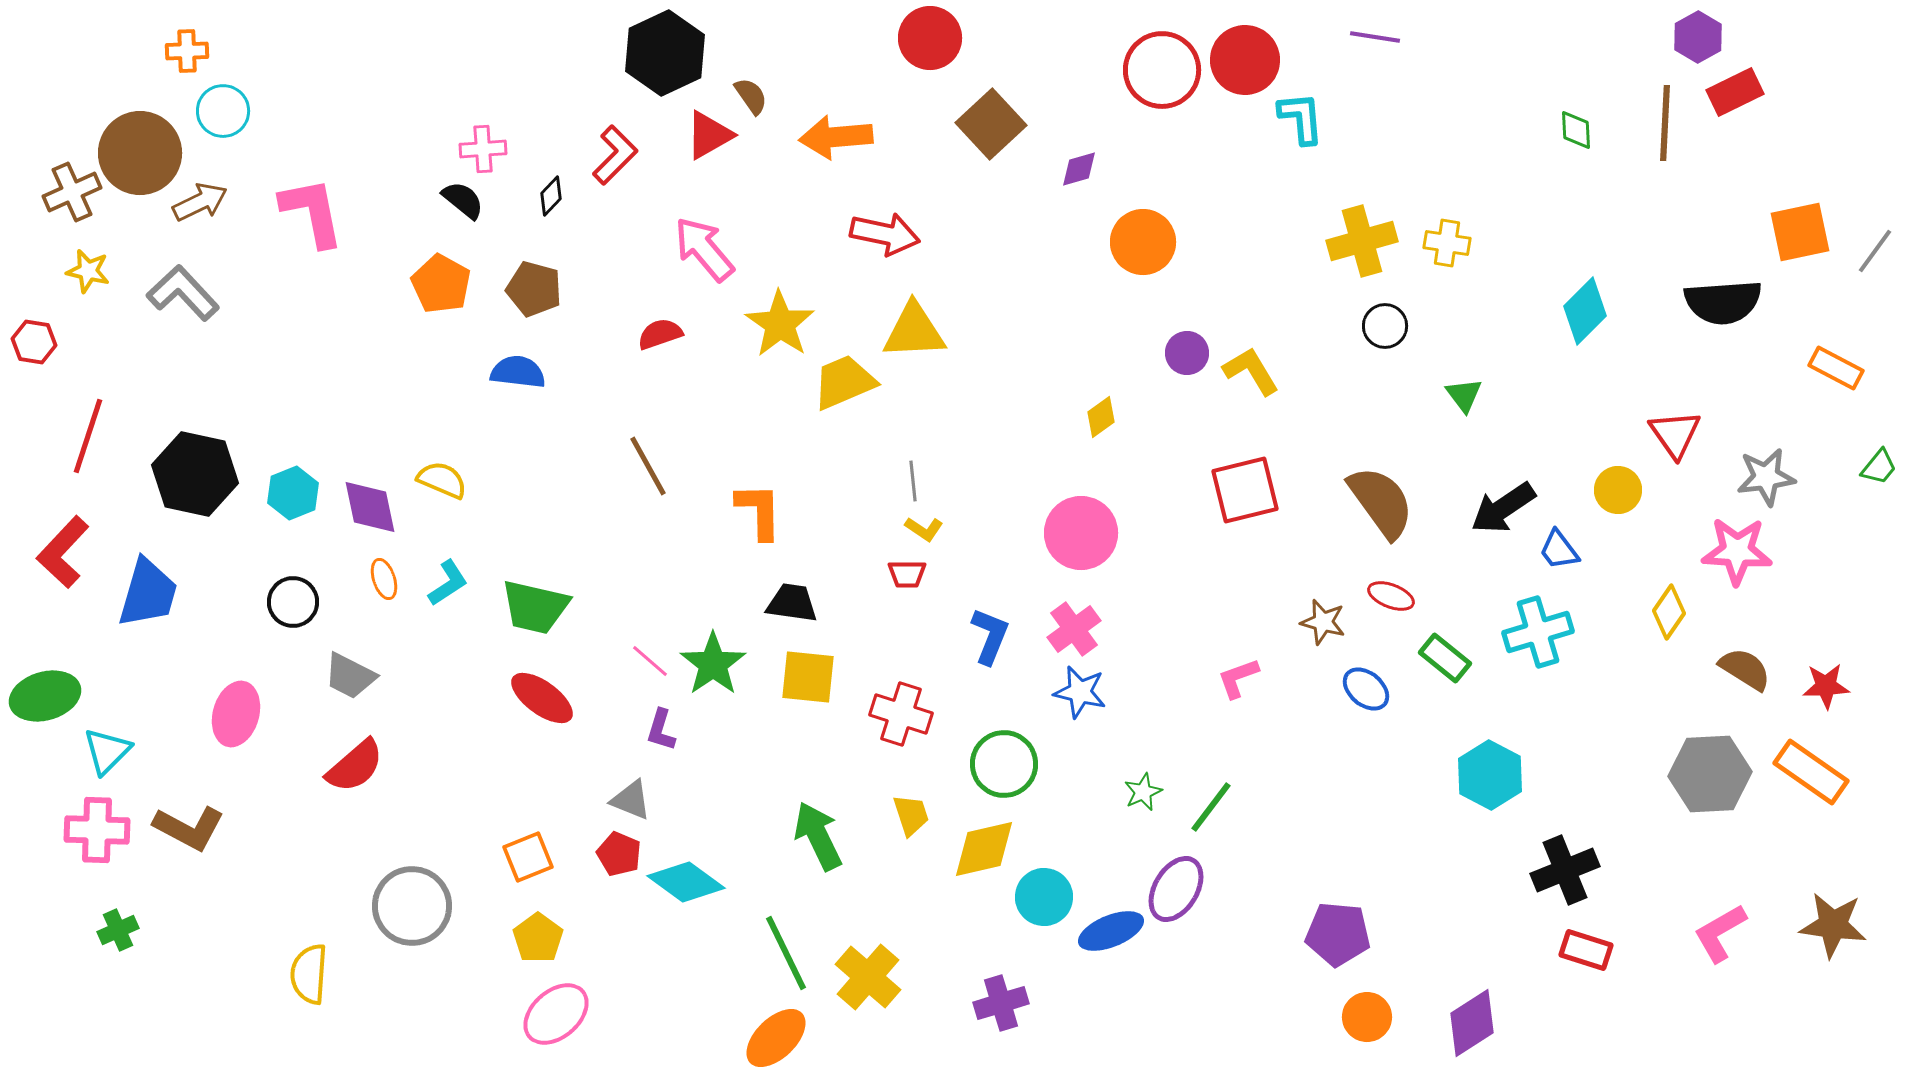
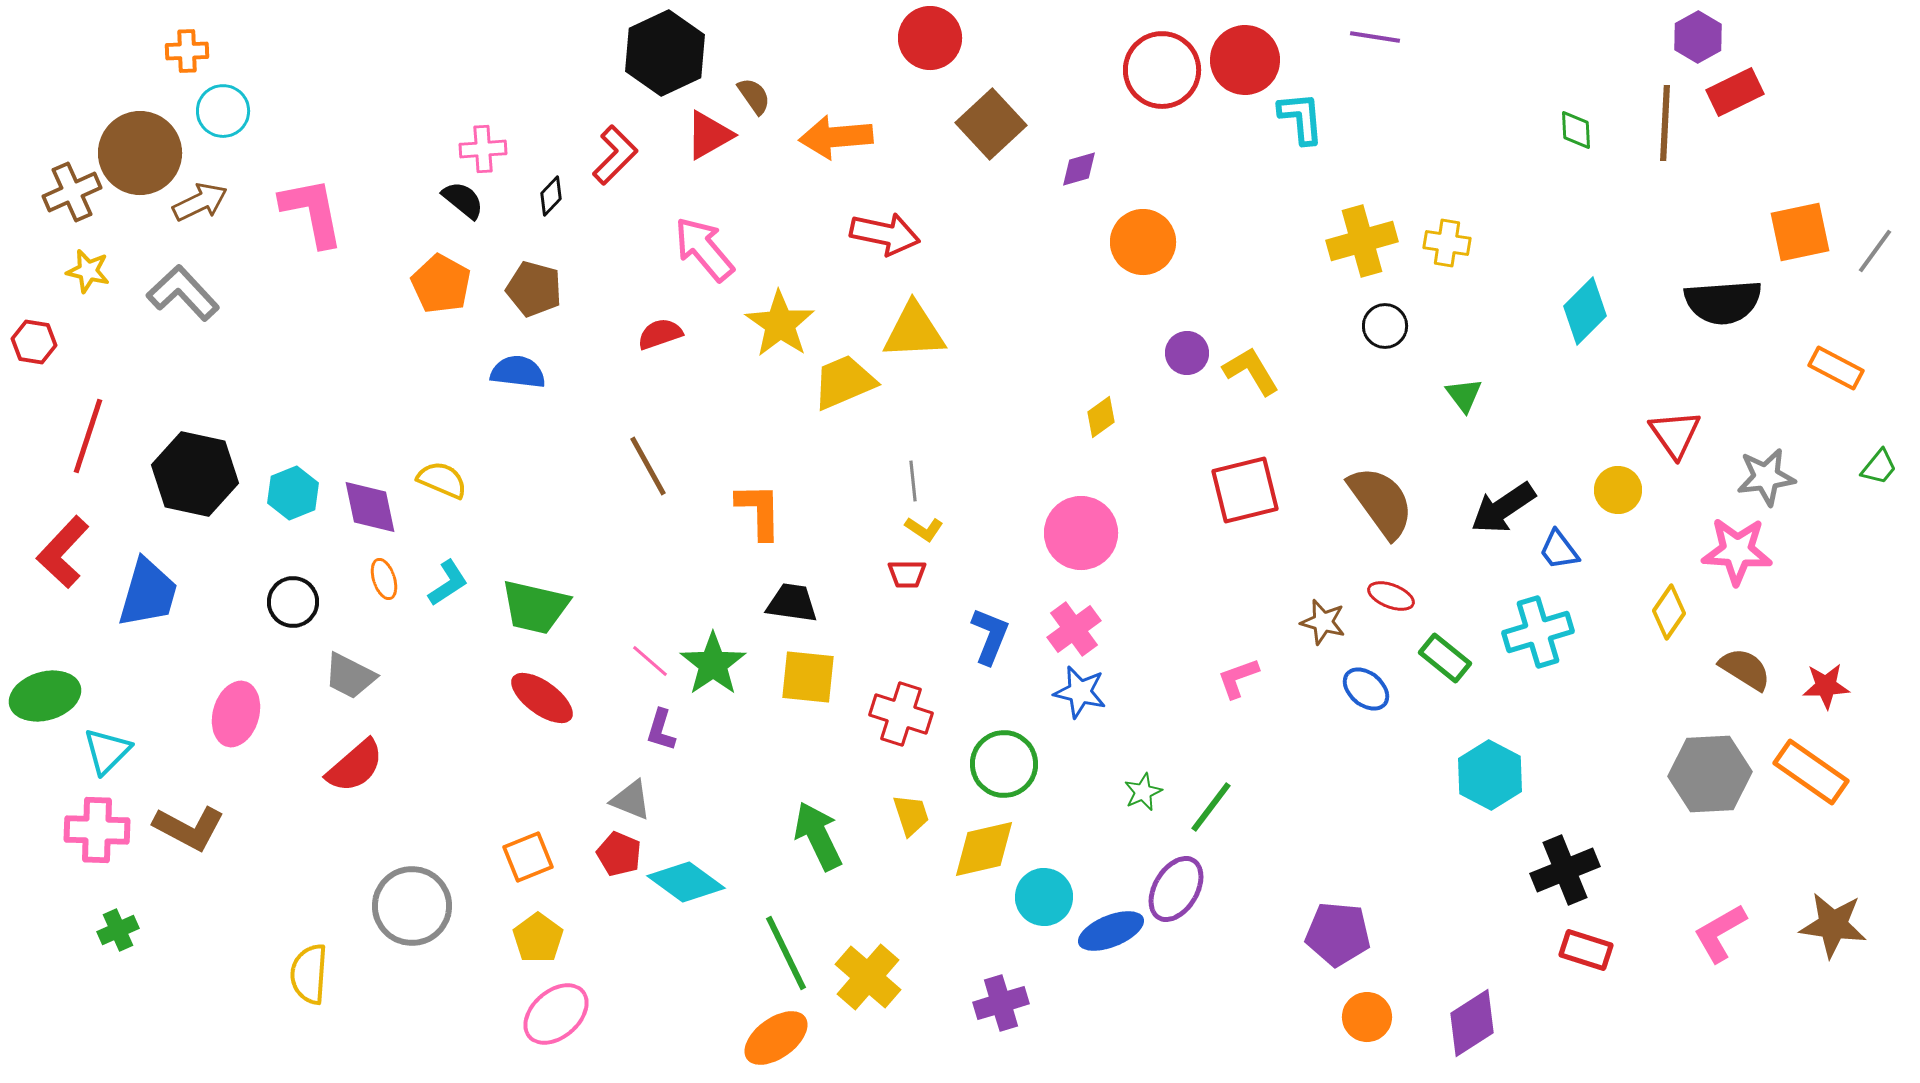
brown semicircle at (751, 96): moved 3 px right
orange ellipse at (776, 1038): rotated 8 degrees clockwise
